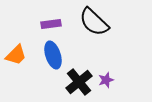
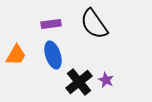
black semicircle: moved 2 px down; rotated 12 degrees clockwise
orange trapezoid: rotated 15 degrees counterclockwise
purple star: rotated 28 degrees counterclockwise
